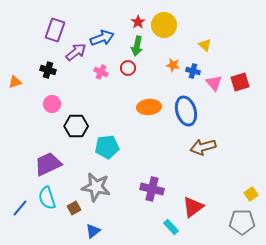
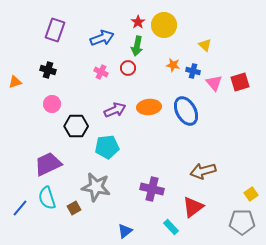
purple arrow: moved 39 px right, 58 px down; rotated 15 degrees clockwise
blue ellipse: rotated 12 degrees counterclockwise
brown arrow: moved 24 px down
blue triangle: moved 32 px right
